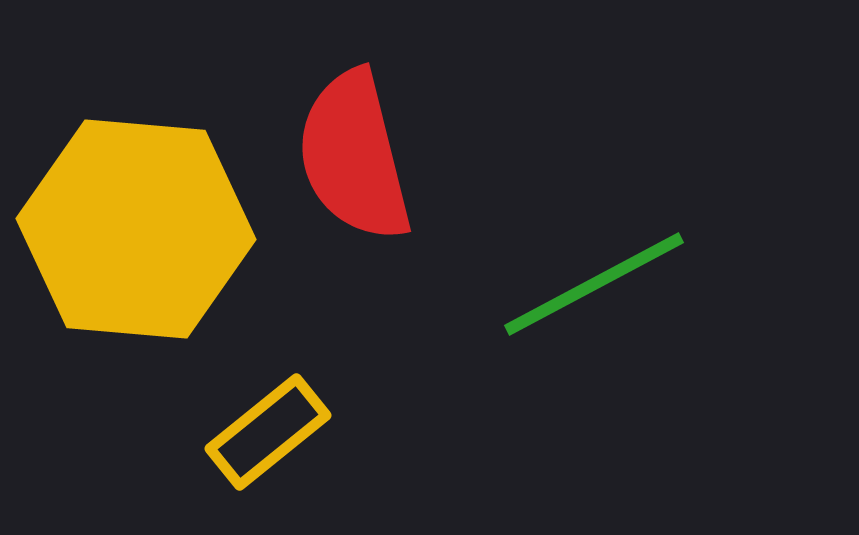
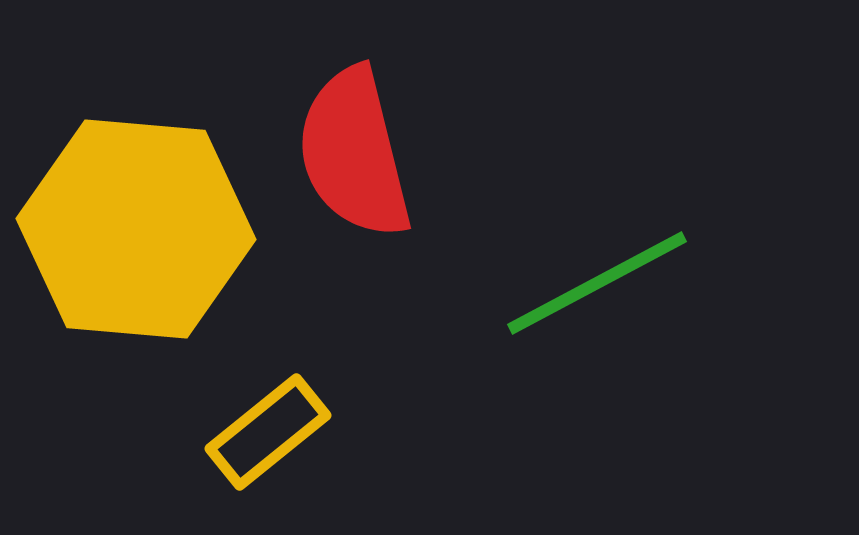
red semicircle: moved 3 px up
green line: moved 3 px right, 1 px up
